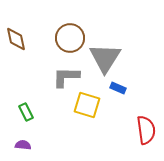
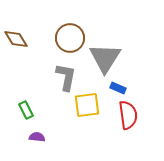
brown diamond: rotated 20 degrees counterclockwise
gray L-shape: rotated 100 degrees clockwise
yellow square: rotated 24 degrees counterclockwise
green rectangle: moved 2 px up
red semicircle: moved 18 px left, 15 px up
purple semicircle: moved 14 px right, 8 px up
